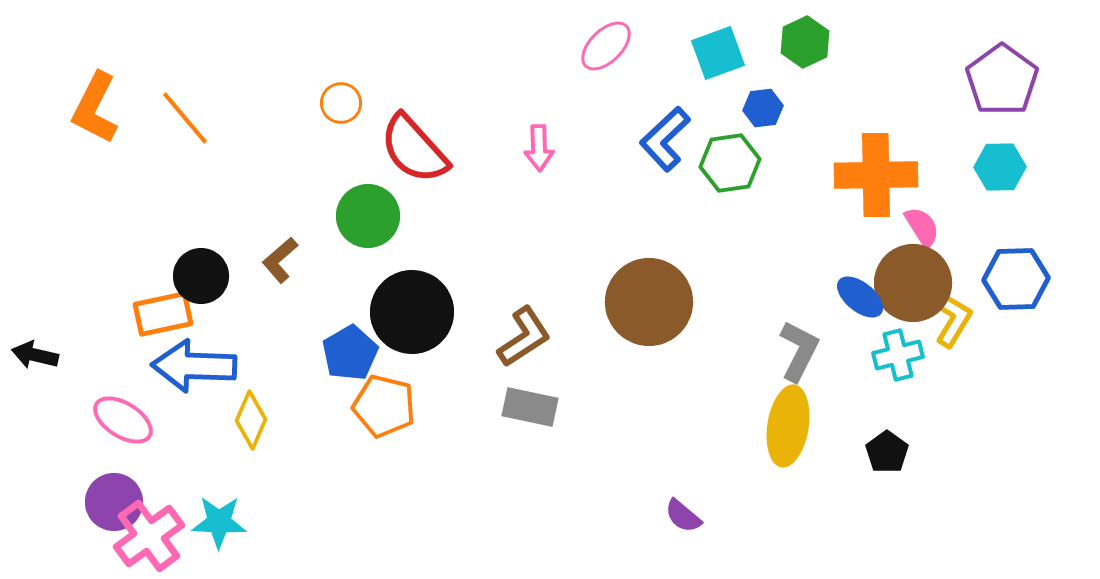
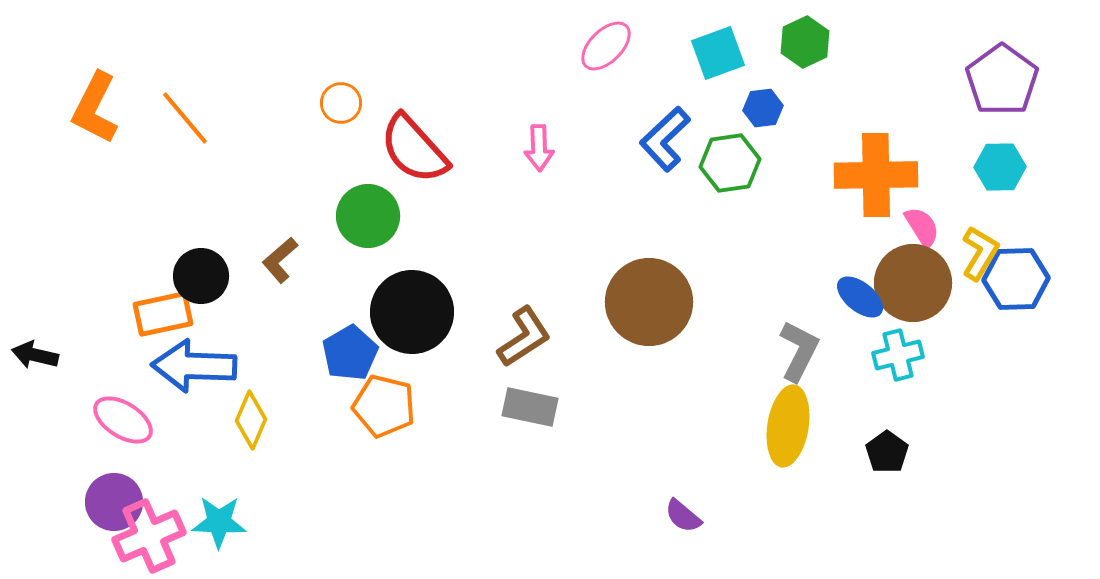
yellow L-shape at (953, 320): moved 27 px right, 67 px up
pink cross at (149, 536): rotated 12 degrees clockwise
